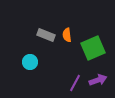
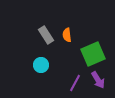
gray rectangle: rotated 36 degrees clockwise
green square: moved 6 px down
cyan circle: moved 11 px right, 3 px down
purple arrow: rotated 78 degrees clockwise
